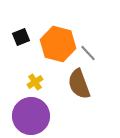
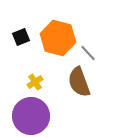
orange hexagon: moved 6 px up
brown semicircle: moved 2 px up
